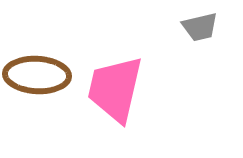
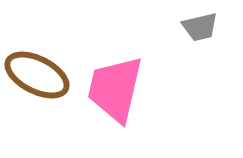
brown ellipse: rotated 24 degrees clockwise
